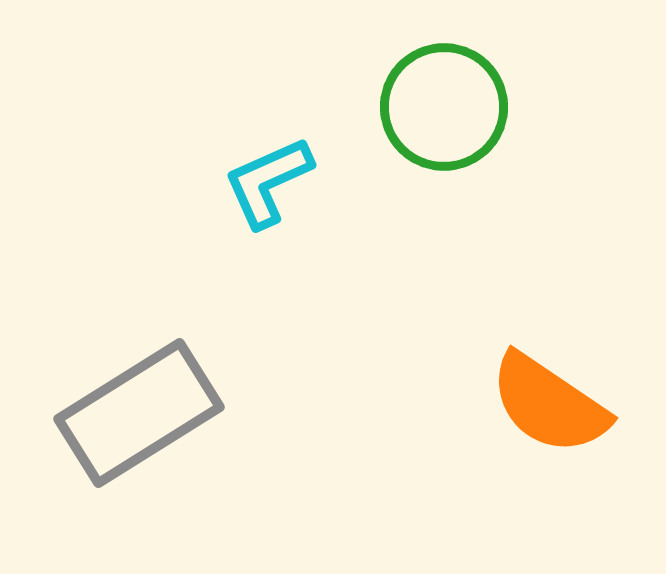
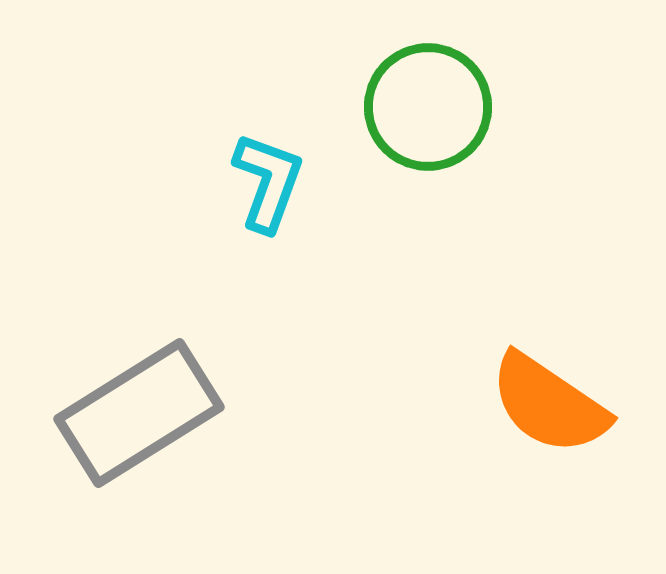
green circle: moved 16 px left
cyan L-shape: rotated 134 degrees clockwise
